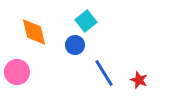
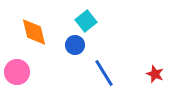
red star: moved 16 px right, 6 px up
